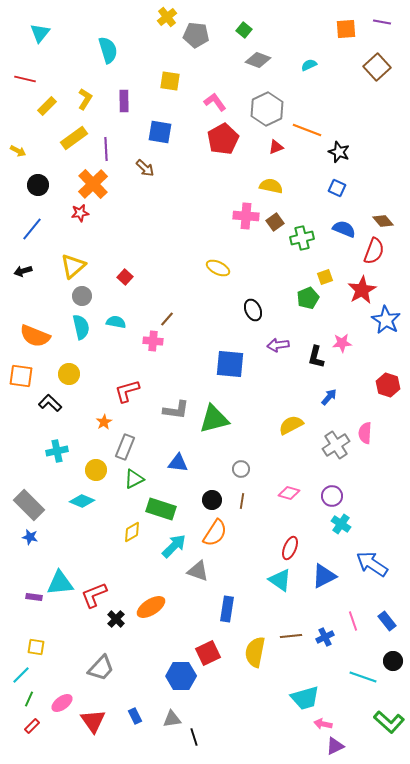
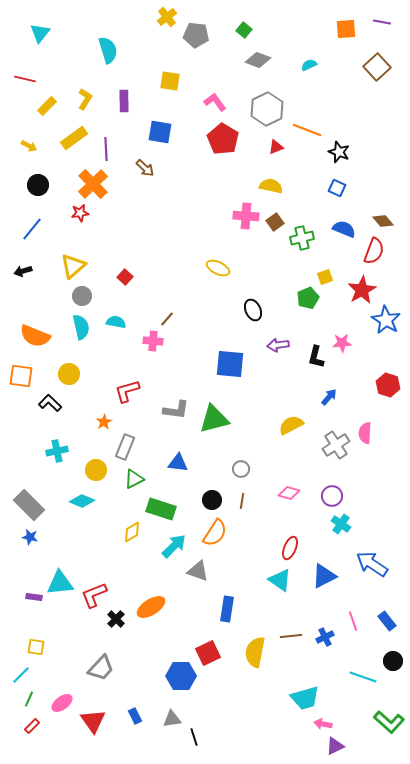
red pentagon at (223, 139): rotated 12 degrees counterclockwise
yellow arrow at (18, 151): moved 11 px right, 5 px up
